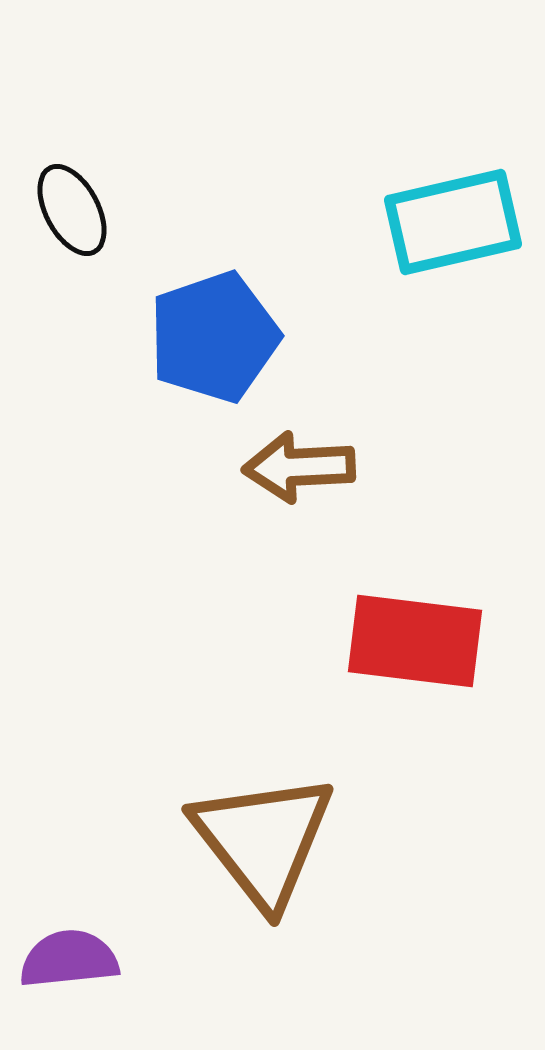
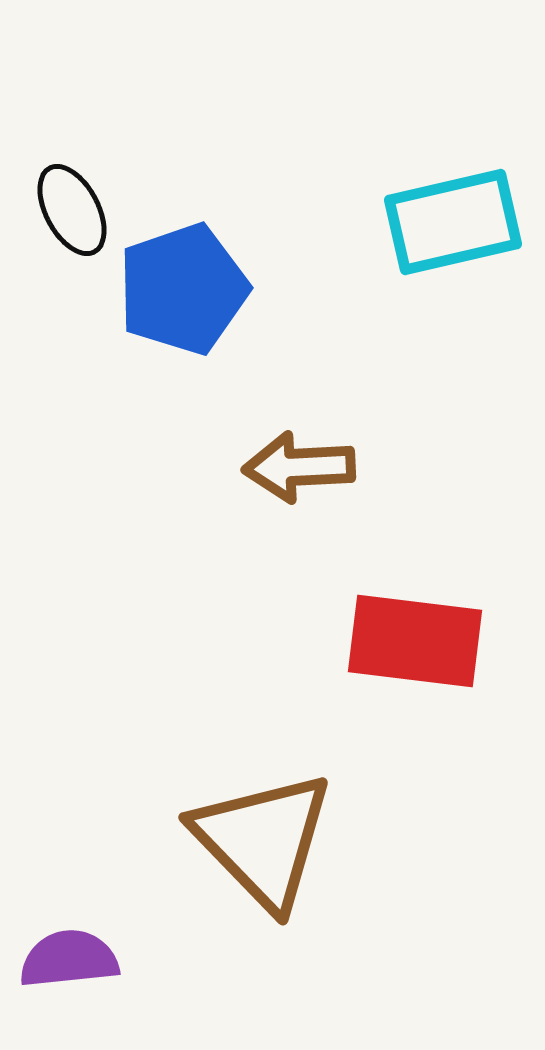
blue pentagon: moved 31 px left, 48 px up
brown triangle: rotated 6 degrees counterclockwise
